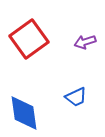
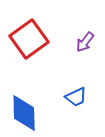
purple arrow: rotated 35 degrees counterclockwise
blue diamond: rotated 6 degrees clockwise
